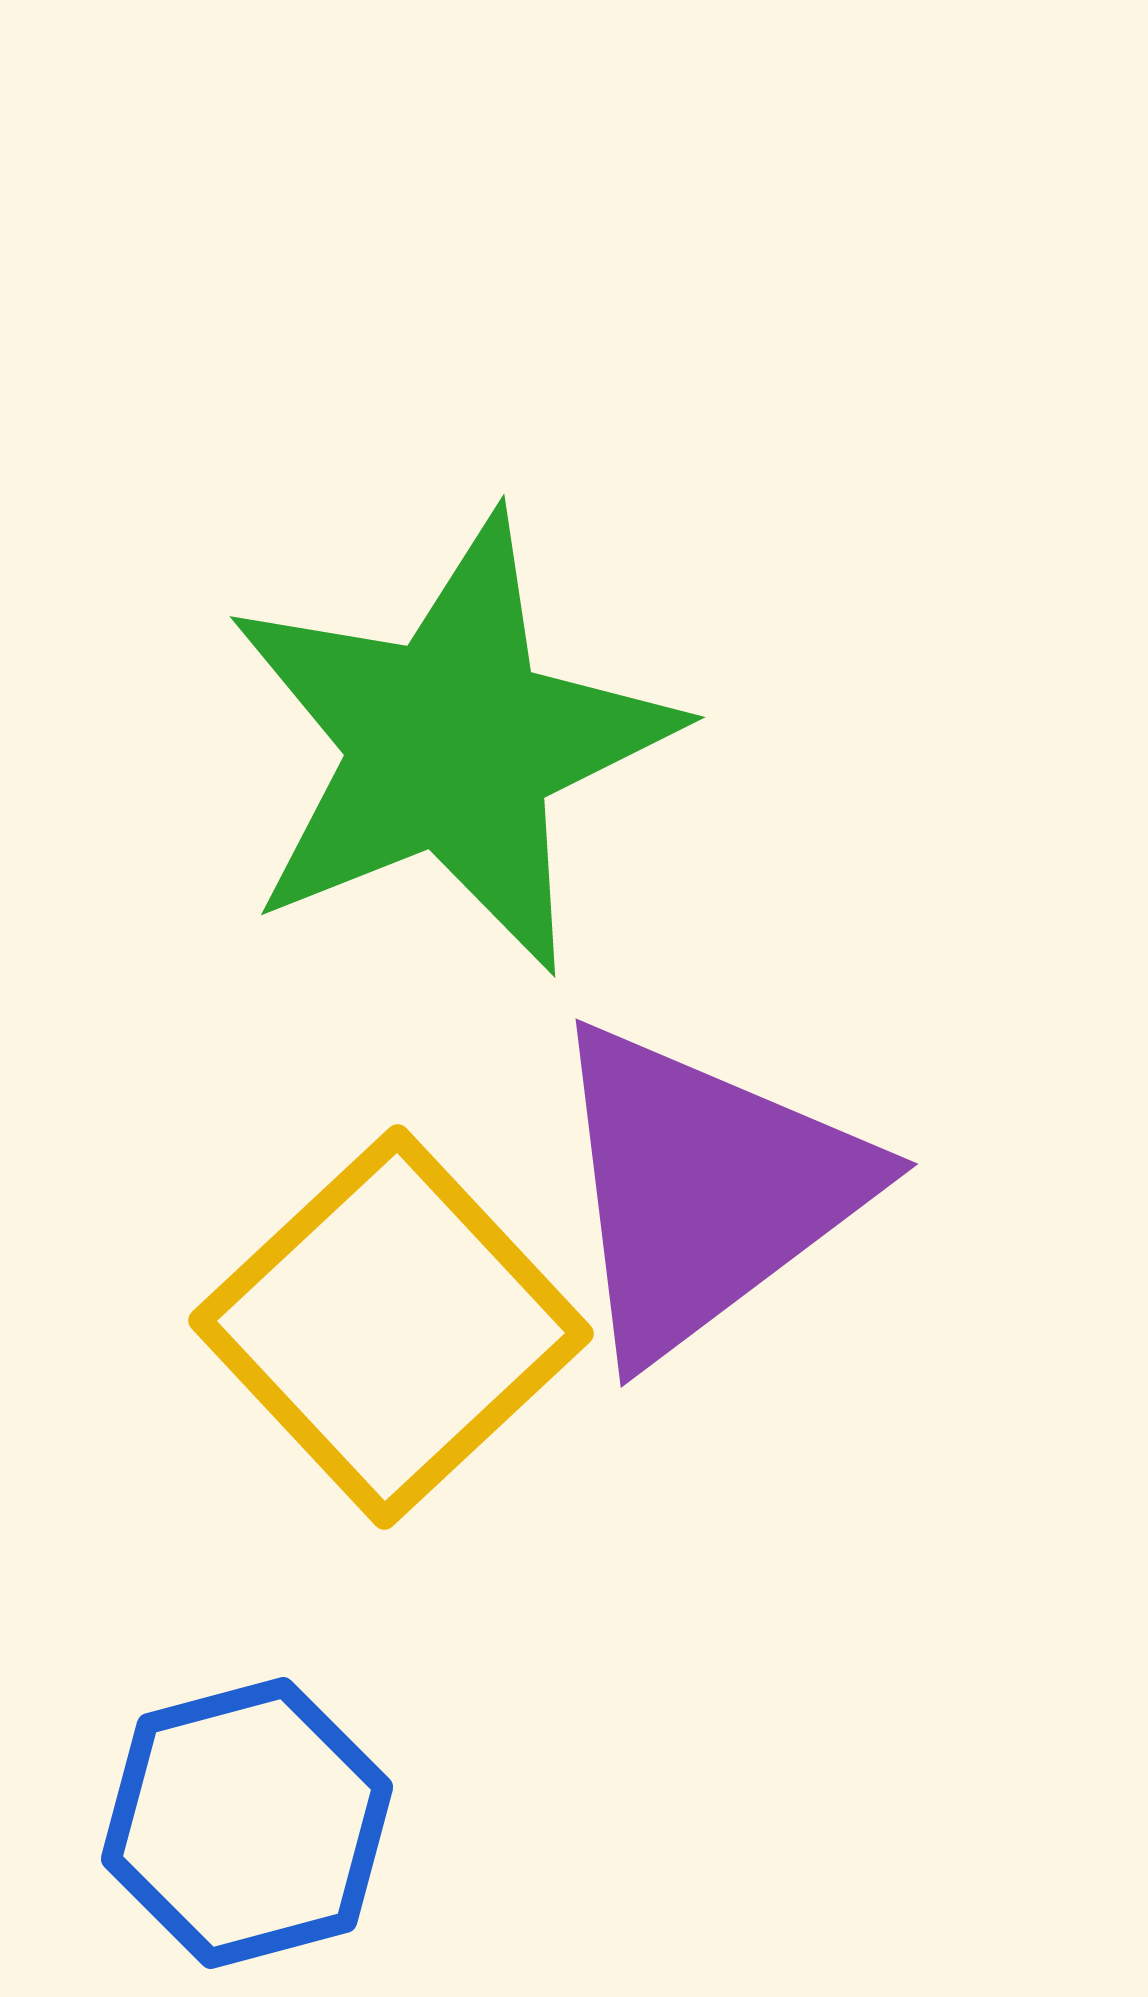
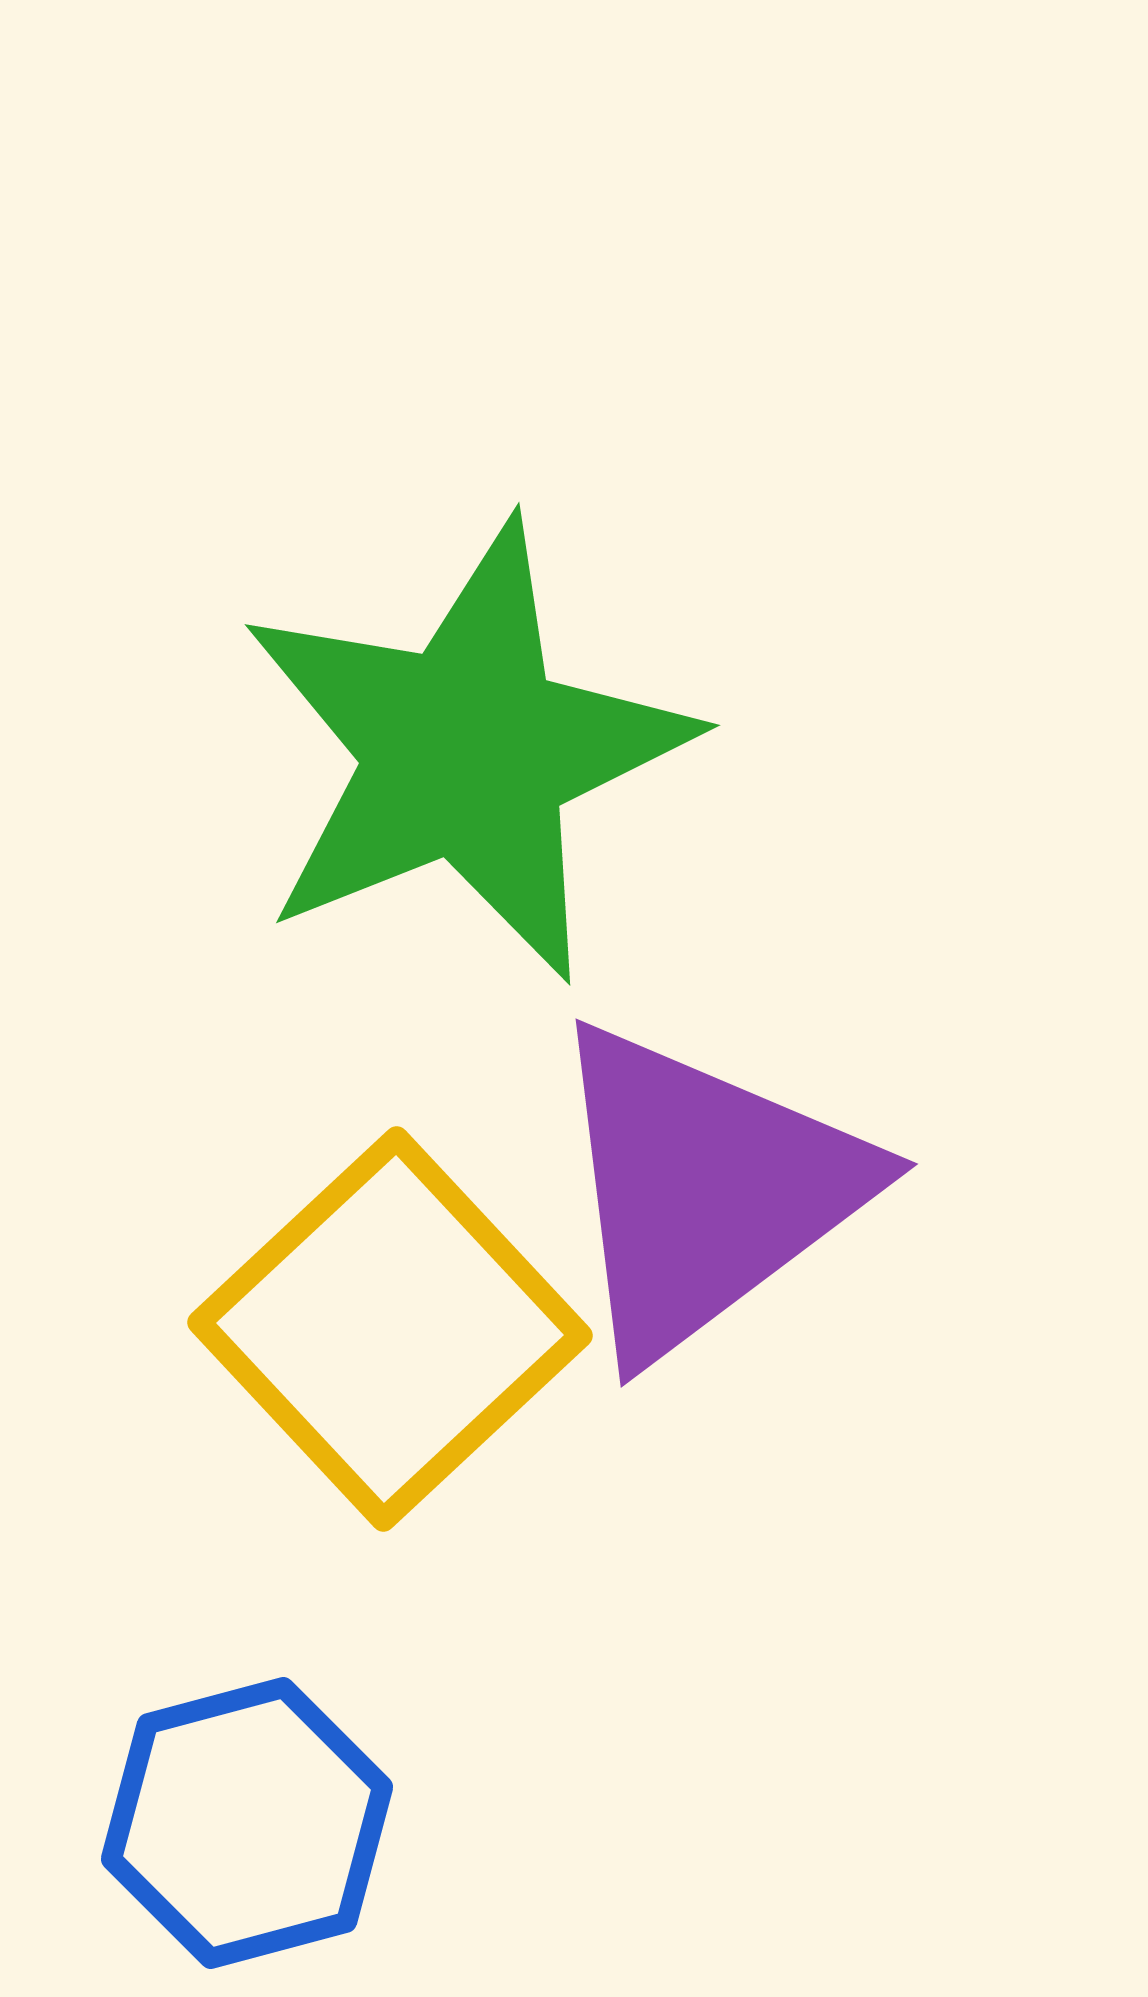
green star: moved 15 px right, 8 px down
yellow square: moved 1 px left, 2 px down
